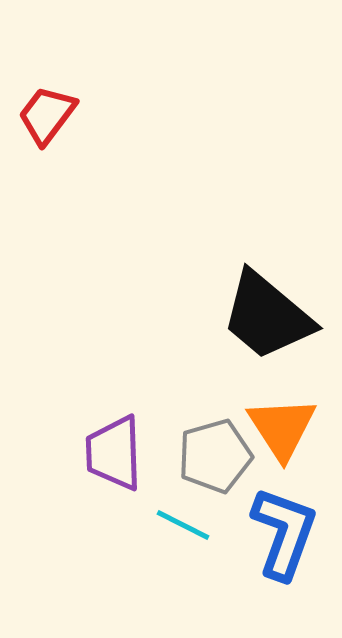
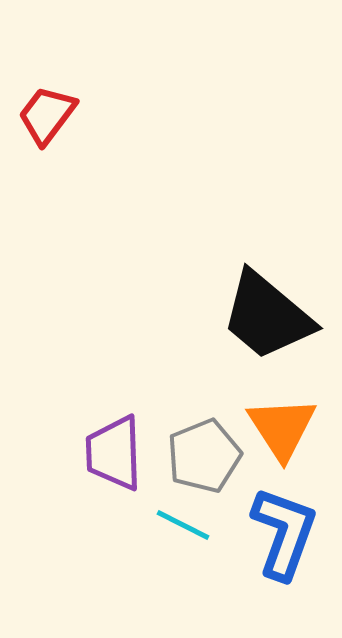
gray pentagon: moved 11 px left; rotated 6 degrees counterclockwise
